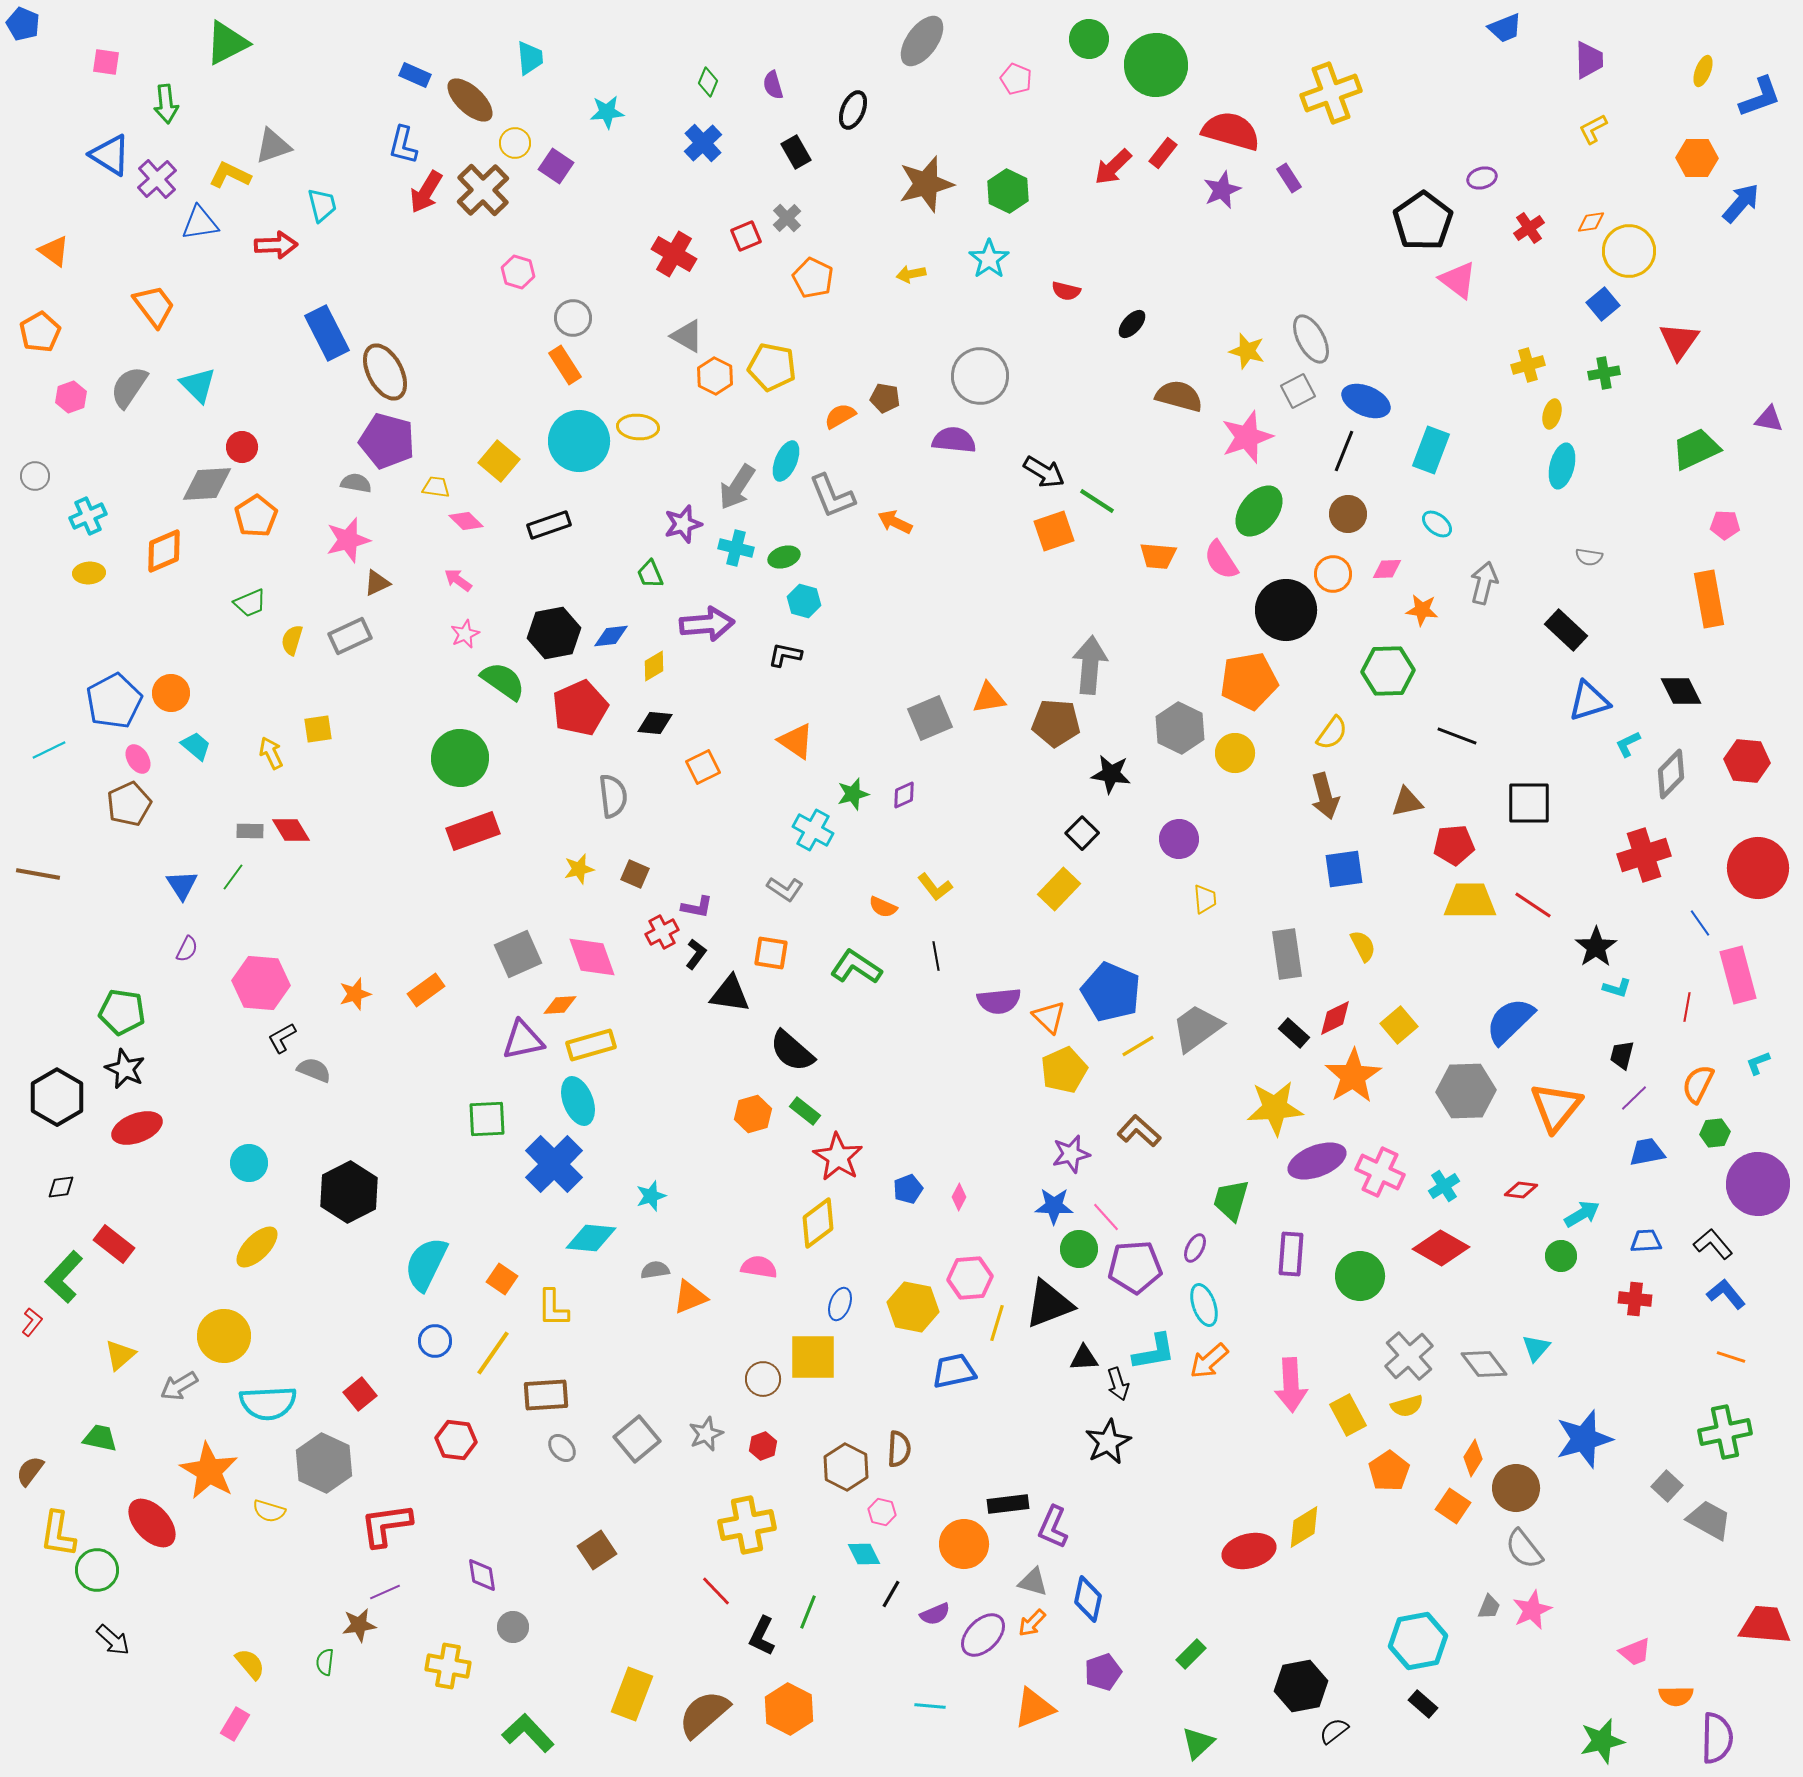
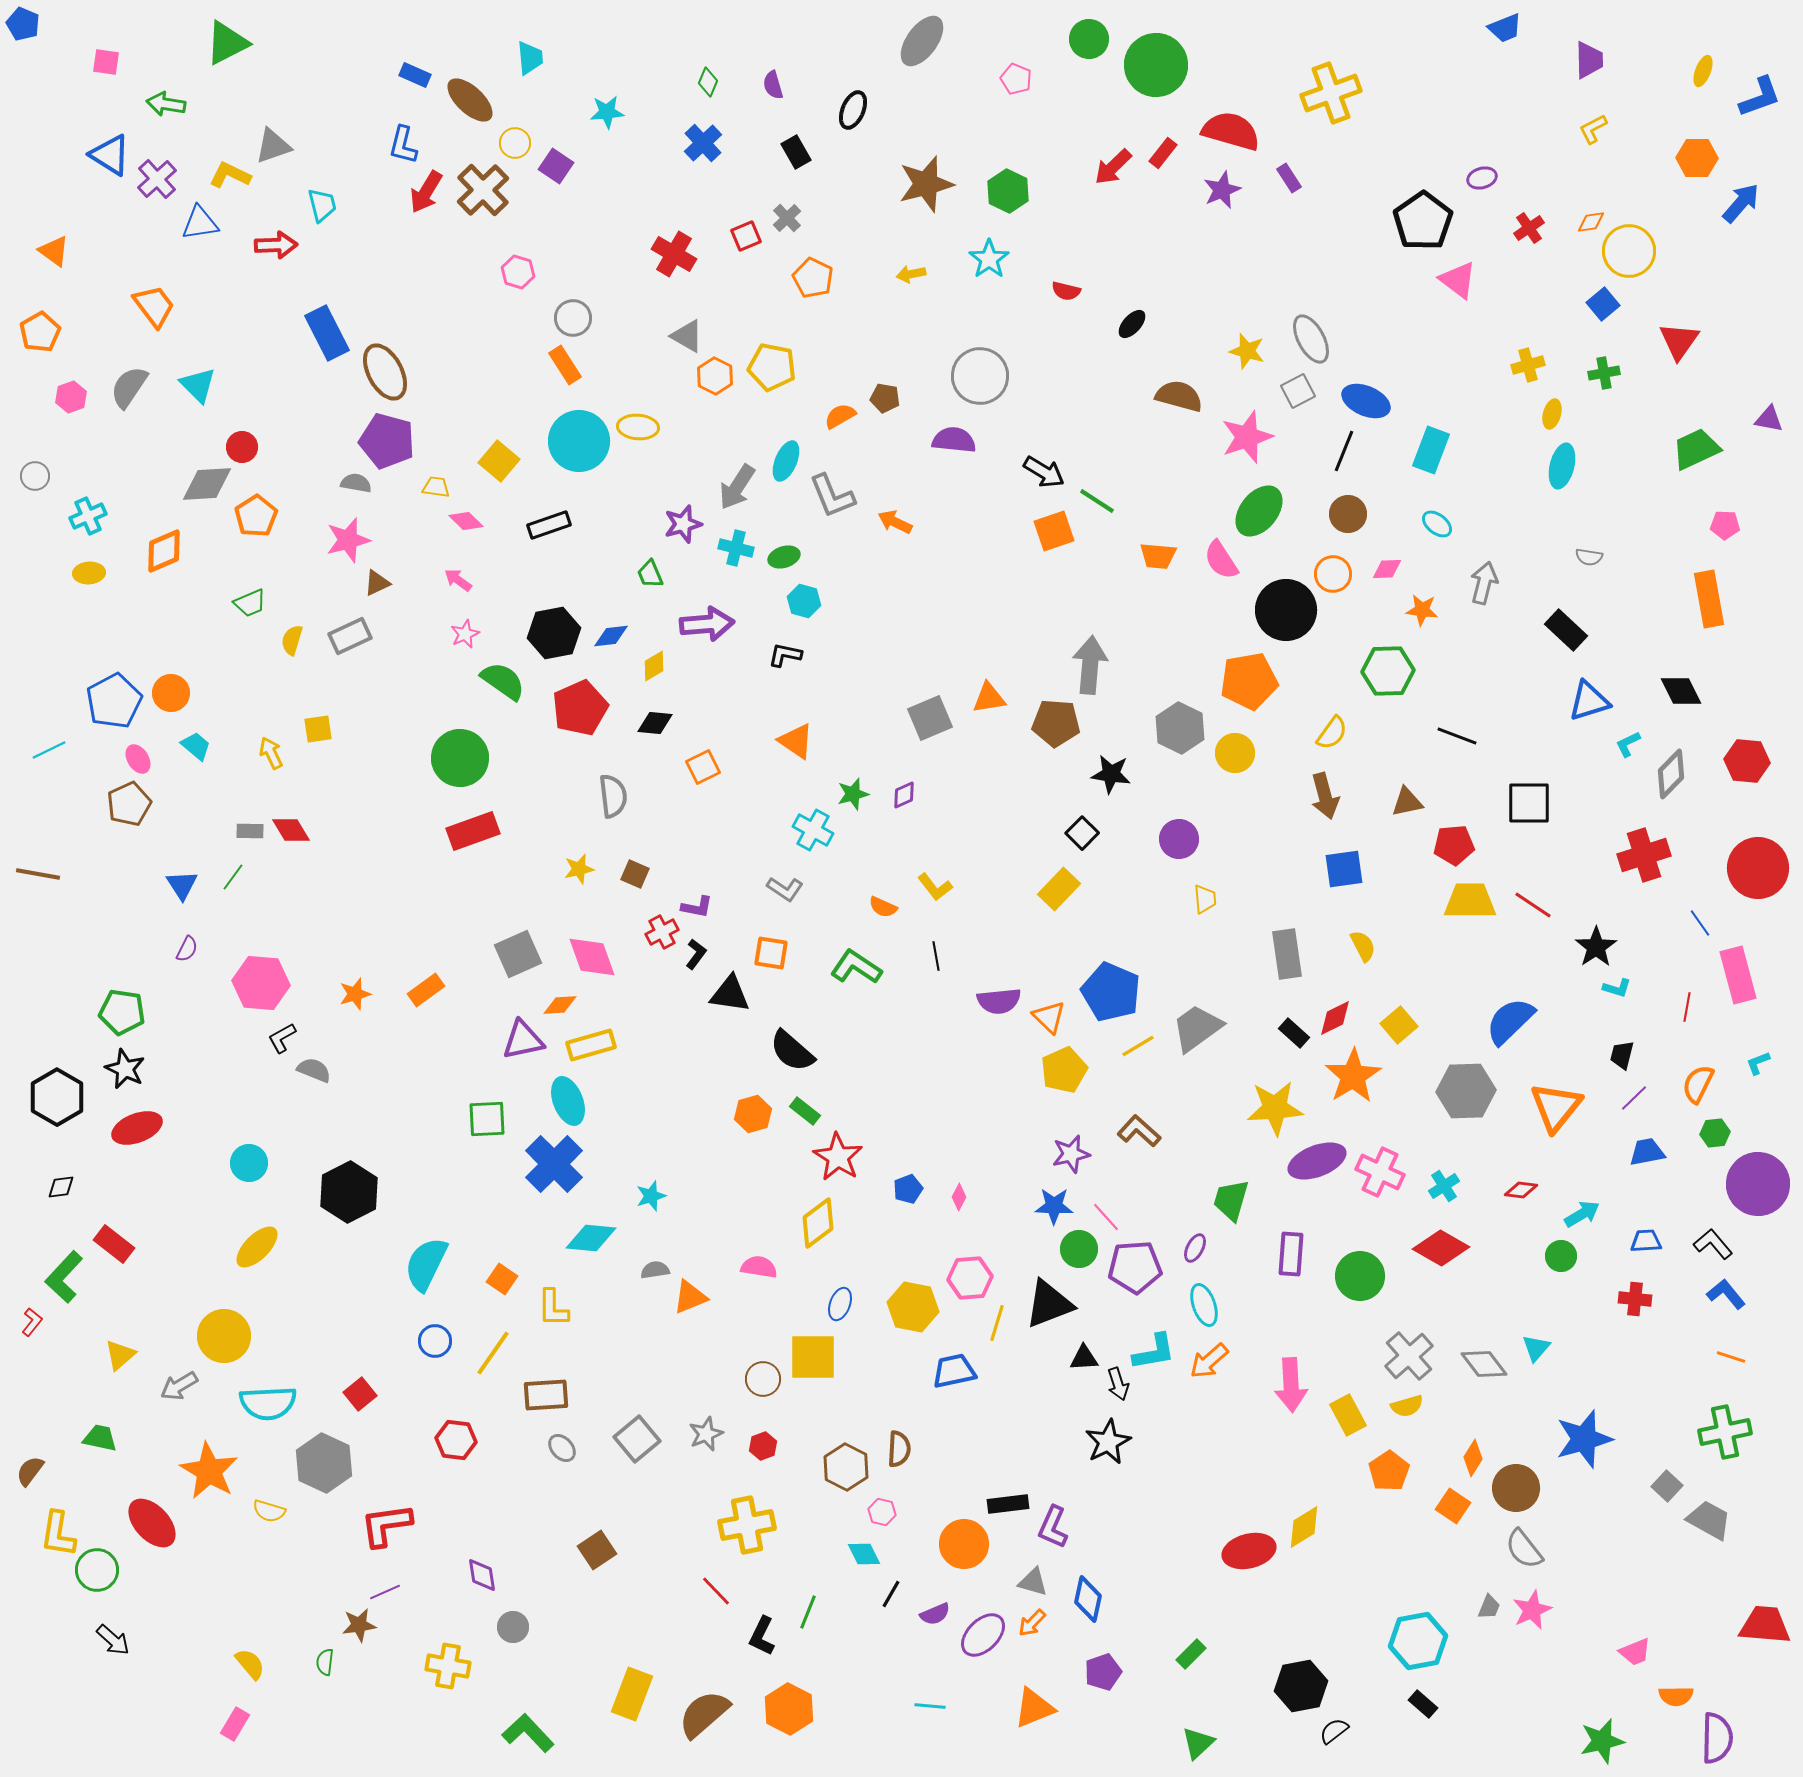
green arrow at (166, 104): rotated 105 degrees clockwise
cyan ellipse at (578, 1101): moved 10 px left
